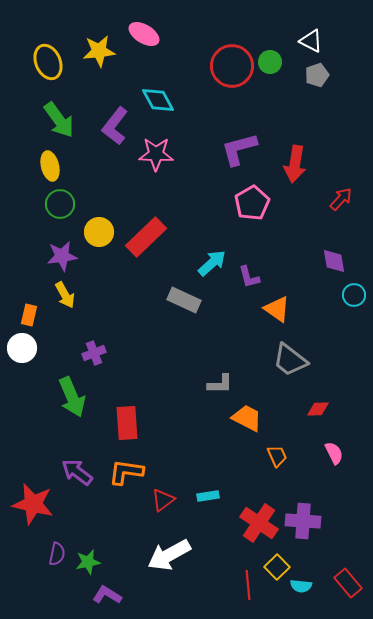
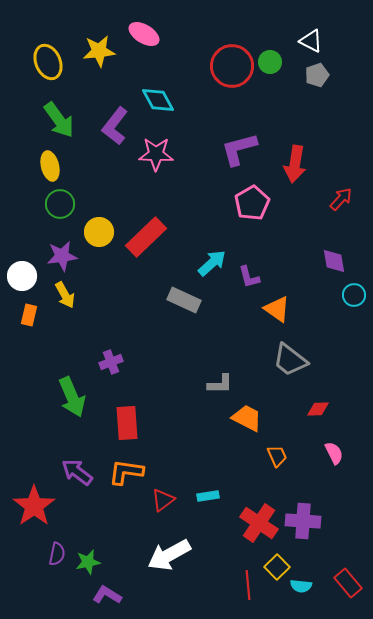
white circle at (22, 348): moved 72 px up
purple cross at (94, 353): moved 17 px right, 9 px down
red star at (33, 504): moved 1 px right, 2 px down; rotated 24 degrees clockwise
